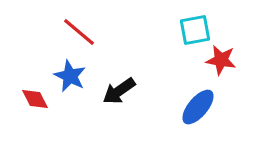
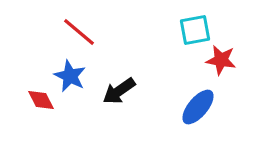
red diamond: moved 6 px right, 1 px down
